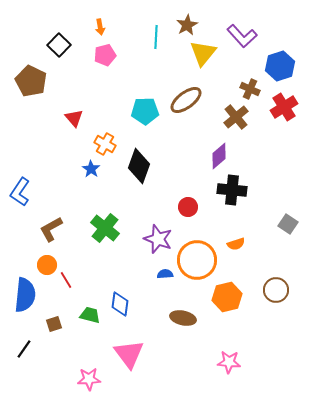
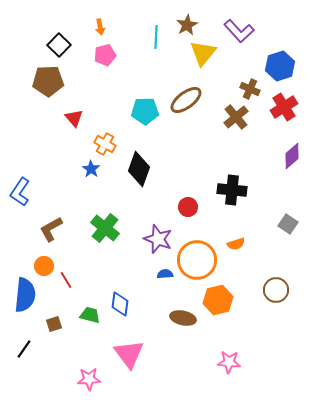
purple L-shape at (242, 36): moved 3 px left, 5 px up
brown pentagon at (31, 81): moved 17 px right; rotated 28 degrees counterclockwise
purple diamond at (219, 156): moved 73 px right
black diamond at (139, 166): moved 3 px down
orange circle at (47, 265): moved 3 px left, 1 px down
orange hexagon at (227, 297): moved 9 px left, 3 px down
